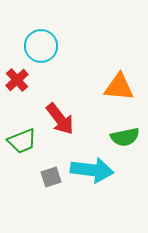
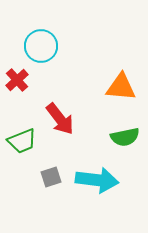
orange triangle: moved 2 px right
cyan arrow: moved 5 px right, 10 px down
